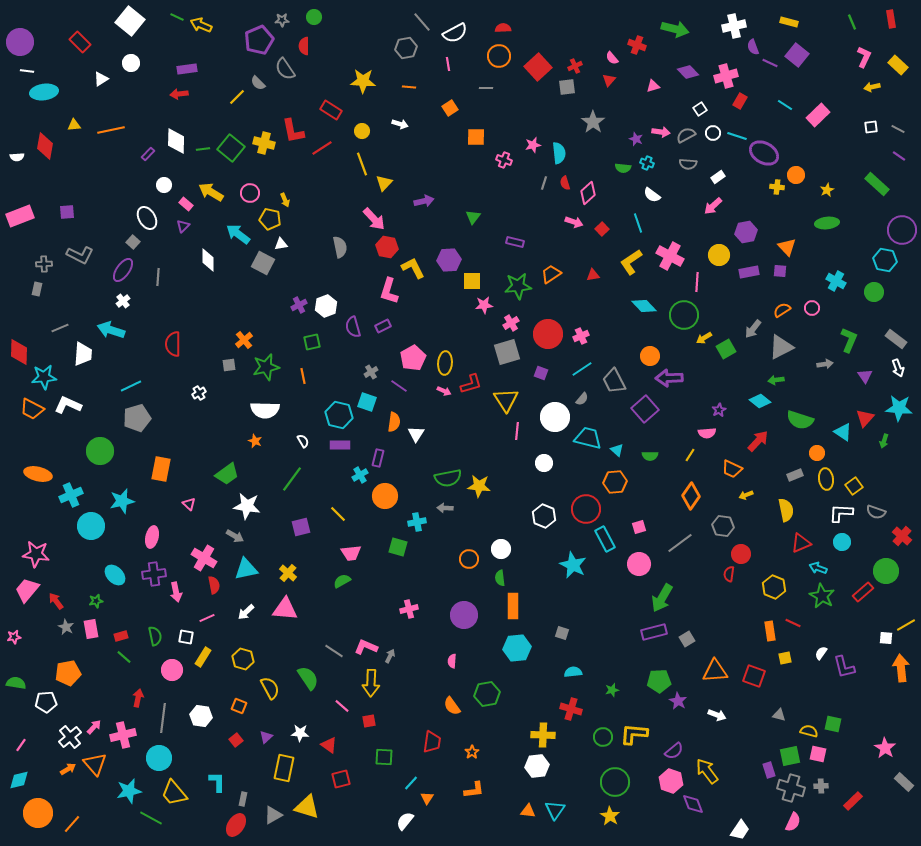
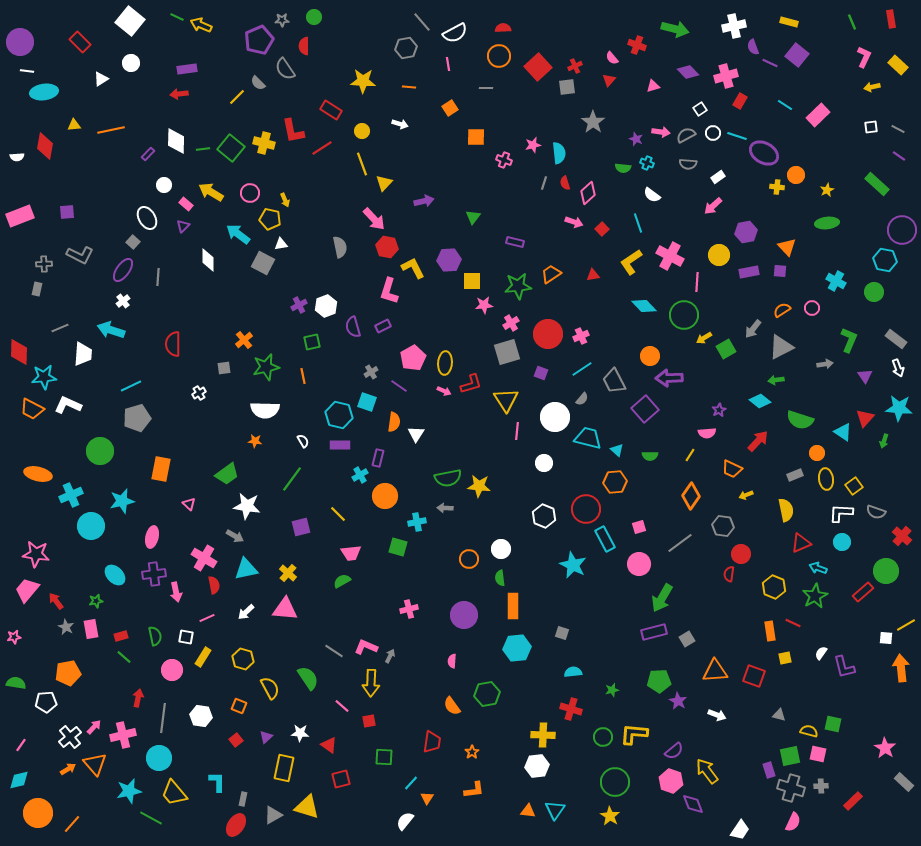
gray square at (229, 365): moved 5 px left, 3 px down
orange star at (255, 441): rotated 16 degrees counterclockwise
green star at (822, 596): moved 7 px left; rotated 15 degrees clockwise
